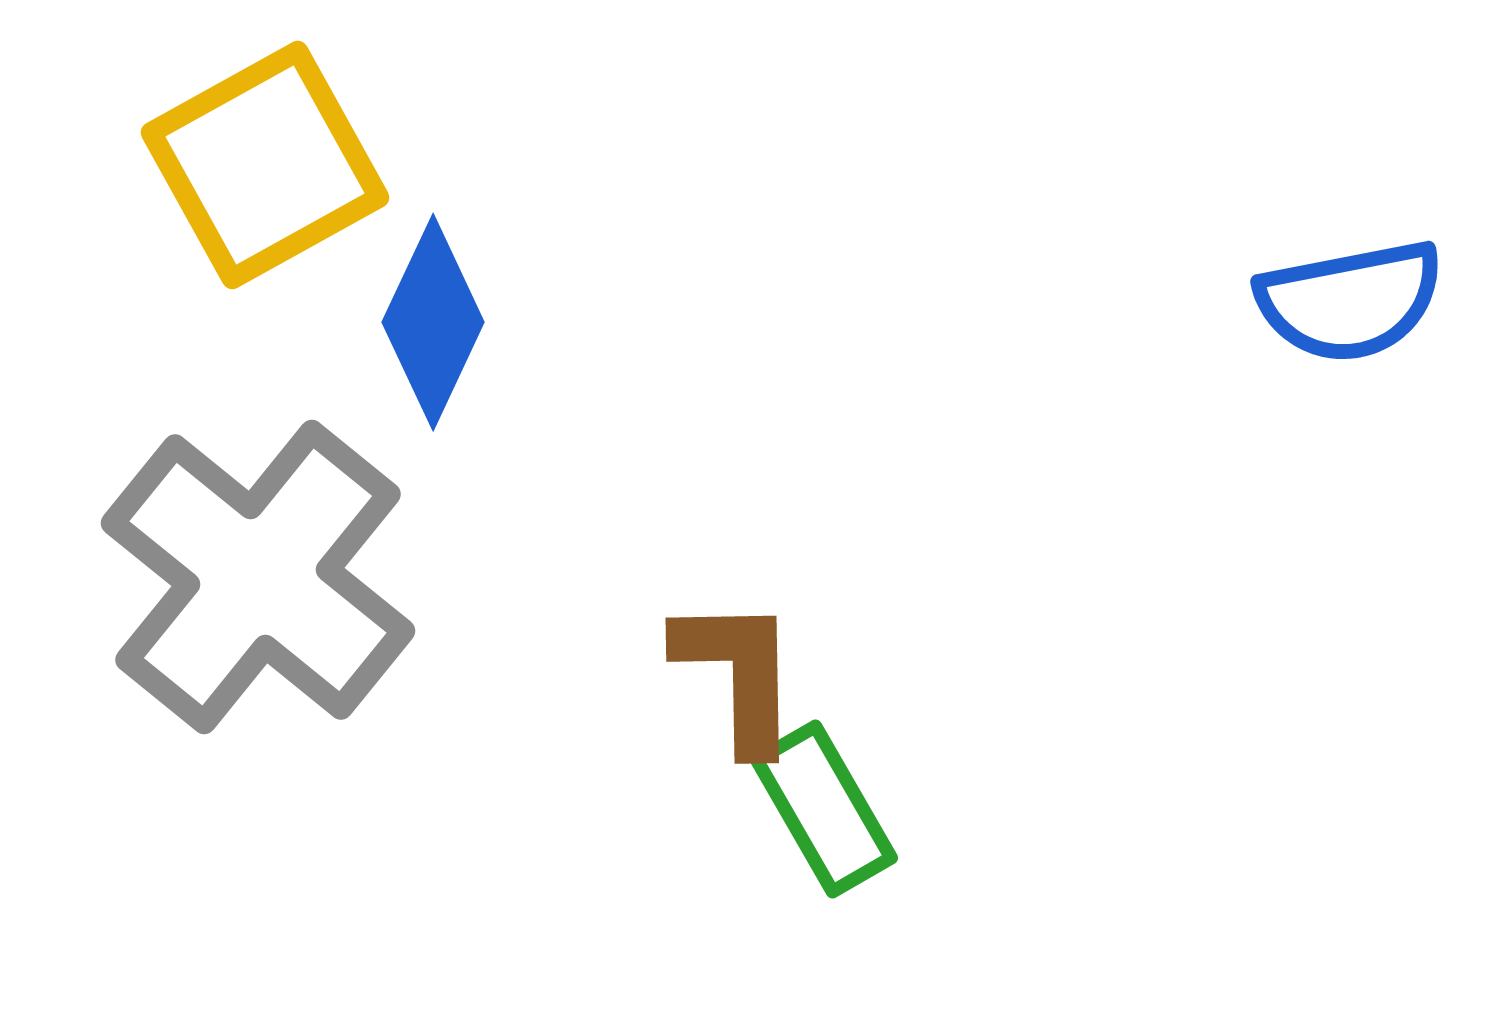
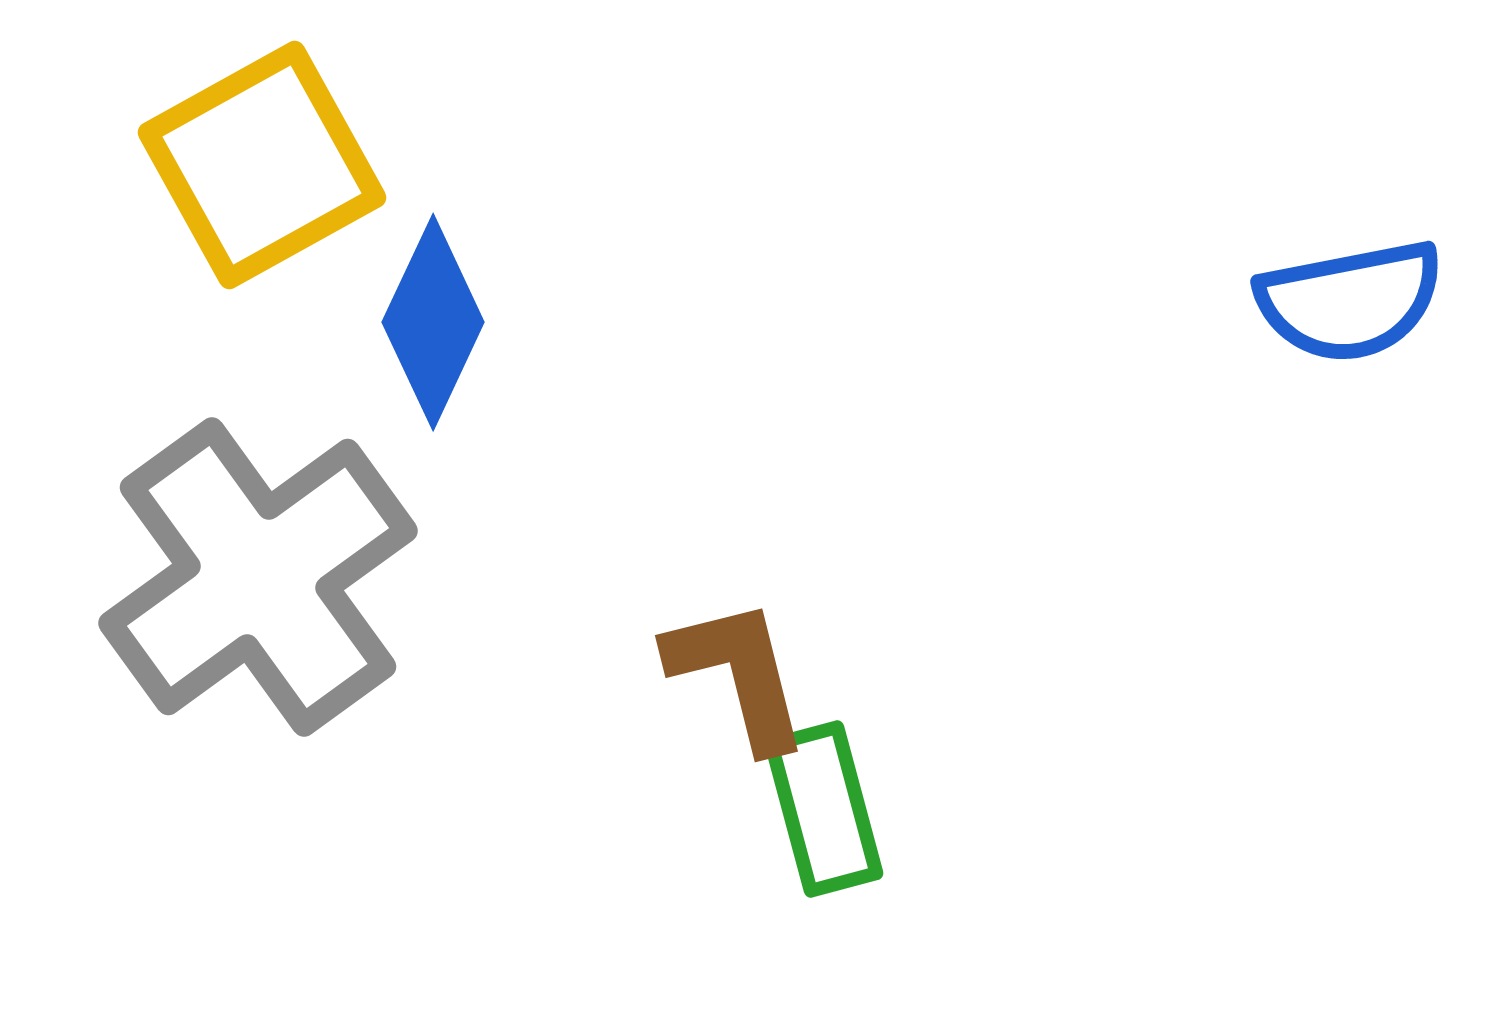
yellow square: moved 3 px left
gray cross: rotated 15 degrees clockwise
brown L-shape: rotated 13 degrees counterclockwise
green rectangle: rotated 15 degrees clockwise
